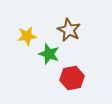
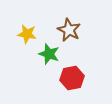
yellow star: moved 2 px up; rotated 18 degrees clockwise
